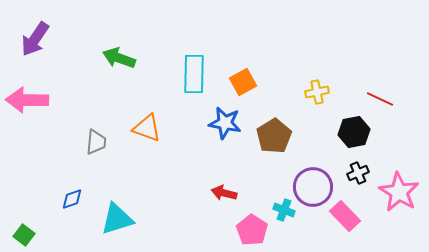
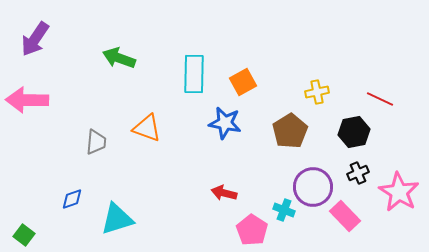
brown pentagon: moved 16 px right, 5 px up
